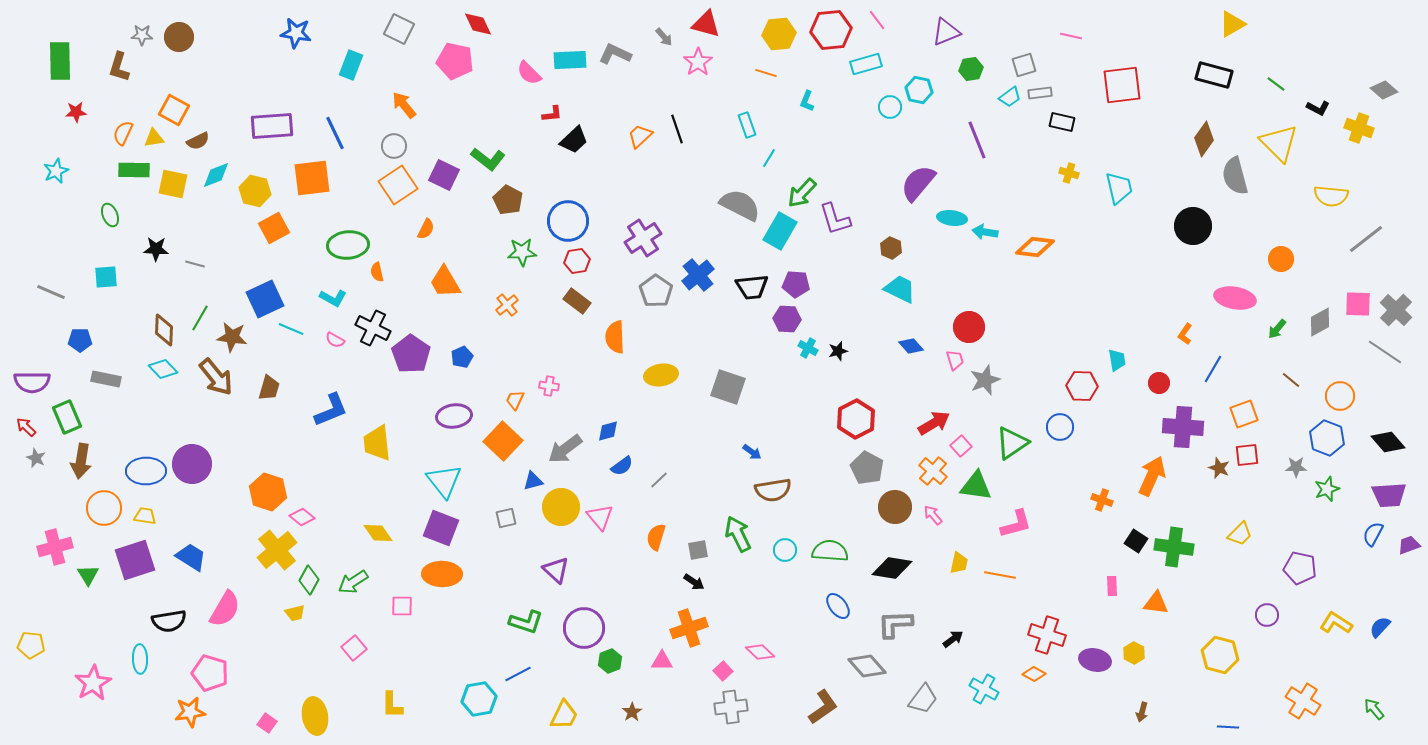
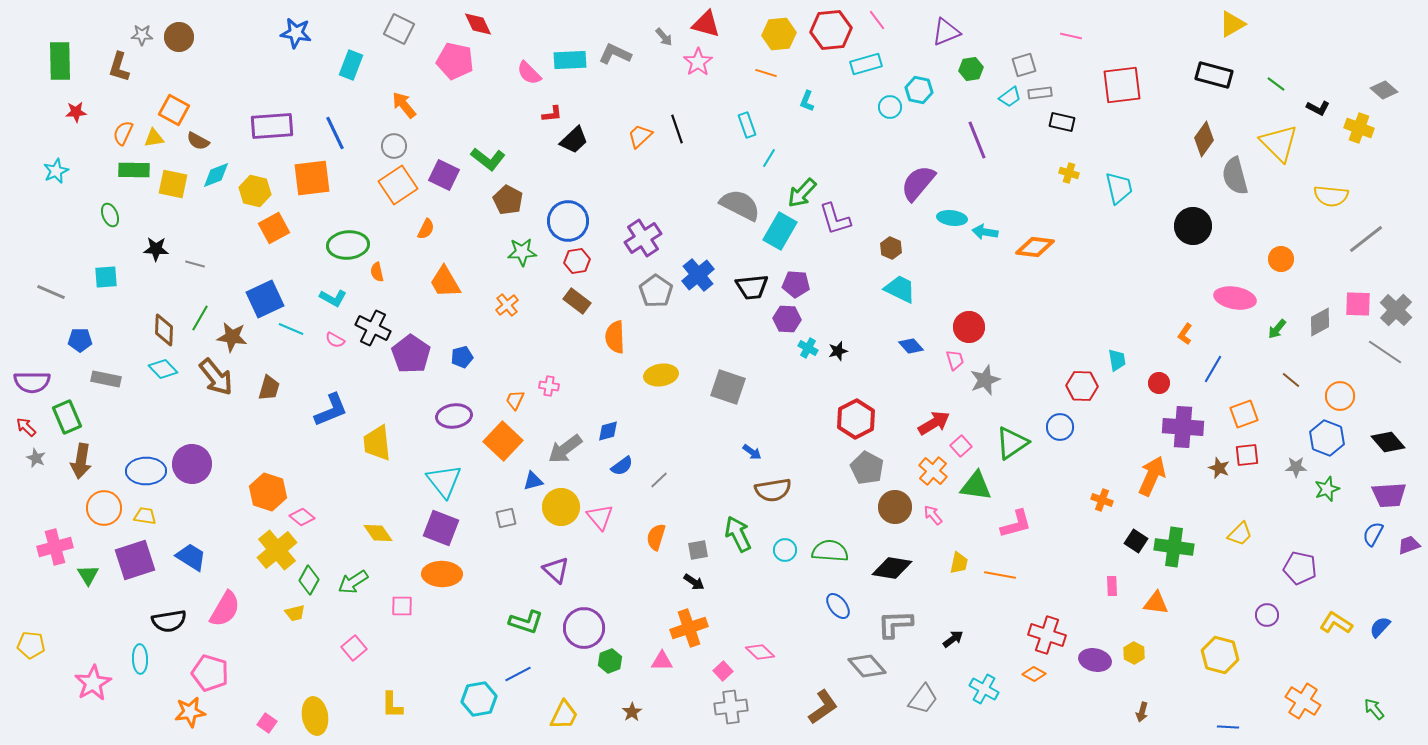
brown semicircle at (198, 141): rotated 55 degrees clockwise
blue pentagon at (462, 357): rotated 10 degrees clockwise
